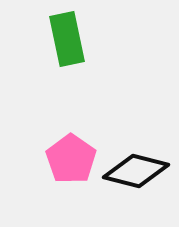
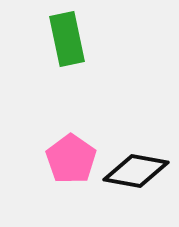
black diamond: rotated 4 degrees counterclockwise
